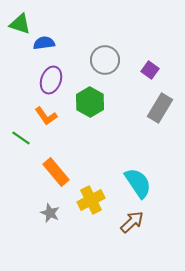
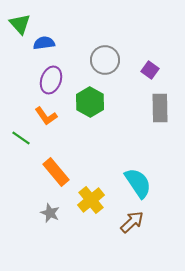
green triangle: rotated 30 degrees clockwise
gray rectangle: rotated 32 degrees counterclockwise
yellow cross: rotated 12 degrees counterclockwise
